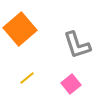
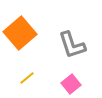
orange square: moved 4 px down
gray L-shape: moved 5 px left
